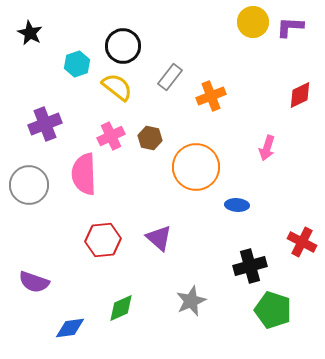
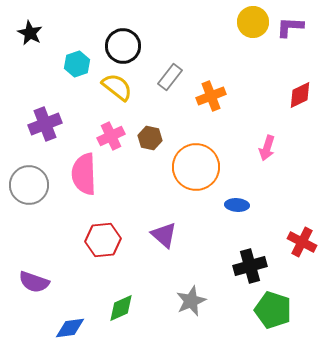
purple triangle: moved 5 px right, 3 px up
